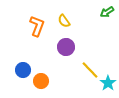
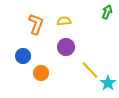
green arrow: rotated 144 degrees clockwise
yellow semicircle: rotated 120 degrees clockwise
orange L-shape: moved 1 px left, 2 px up
blue circle: moved 14 px up
orange circle: moved 8 px up
